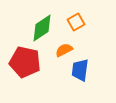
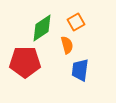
orange semicircle: moved 3 px right, 5 px up; rotated 102 degrees clockwise
red pentagon: rotated 12 degrees counterclockwise
